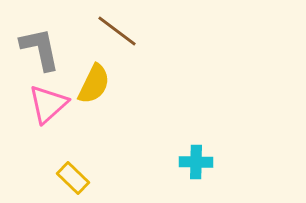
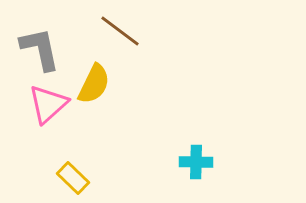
brown line: moved 3 px right
